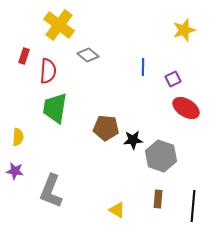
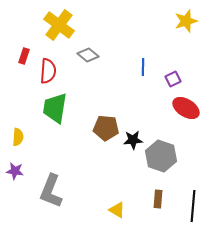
yellow star: moved 2 px right, 9 px up
